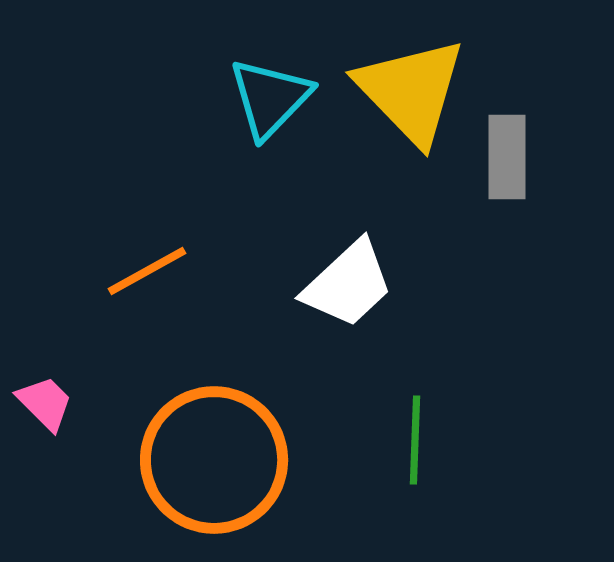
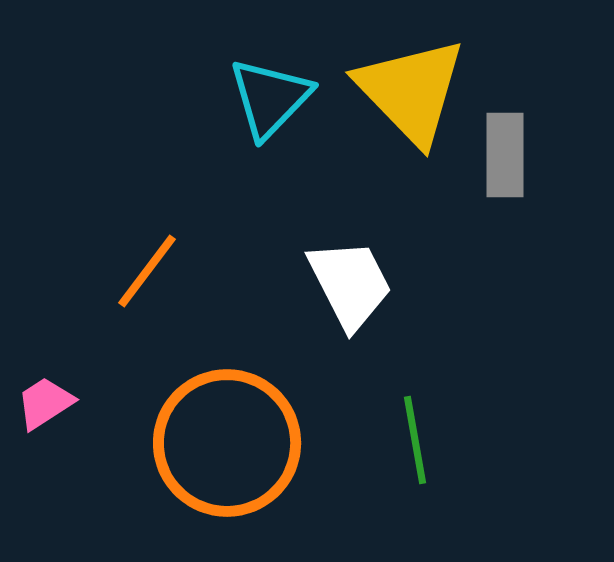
gray rectangle: moved 2 px left, 2 px up
orange line: rotated 24 degrees counterclockwise
white trapezoid: moved 2 px right; rotated 74 degrees counterclockwise
pink trapezoid: rotated 78 degrees counterclockwise
green line: rotated 12 degrees counterclockwise
orange circle: moved 13 px right, 17 px up
